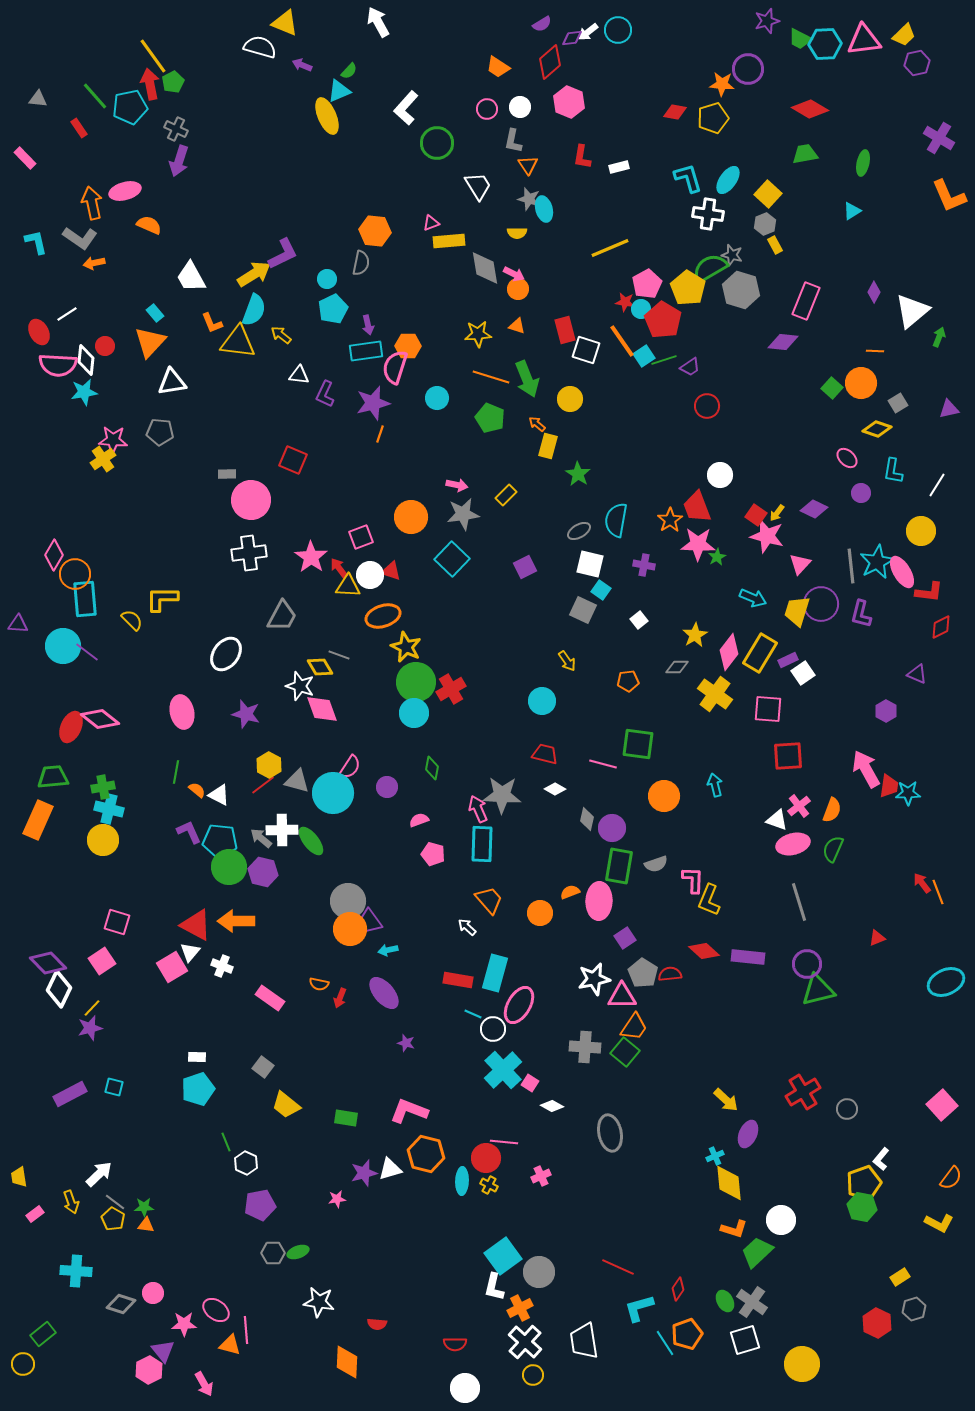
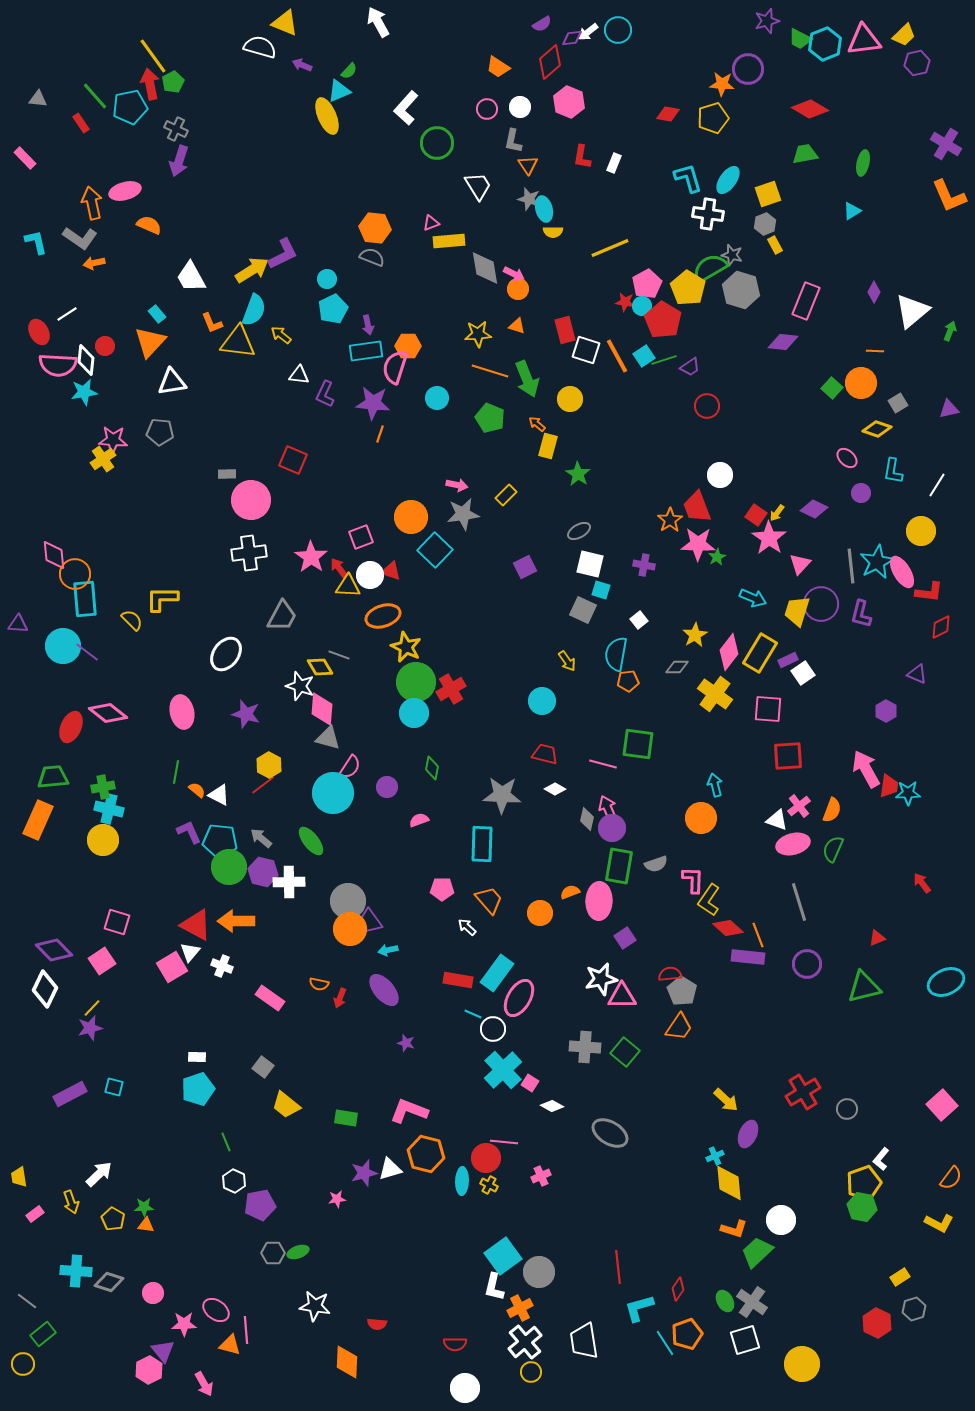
cyan hexagon at (825, 44): rotated 20 degrees counterclockwise
red diamond at (675, 112): moved 7 px left, 2 px down
red rectangle at (79, 128): moved 2 px right, 5 px up
purple cross at (939, 138): moved 7 px right, 6 px down
white rectangle at (619, 167): moved 5 px left, 4 px up; rotated 54 degrees counterclockwise
yellow square at (768, 194): rotated 28 degrees clockwise
orange hexagon at (375, 231): moved 3 px up
yellow semicircle at (517, 233): moved 36 px right, 1 px up
gray semicircle at (361, 263): moved 11 px right, 6 px up; rotated 80 degrees counterclockwise
yellow arrow at (254, 274): moved 2 px left, 4 px up
cyan circle at (641, 309): moved 1 px right, 3 px up
cyan rectangle at (155, 313): moved 2 px right, 1 px down
green arrow at (939, 337): moved 11 px right, 6 px up
orange line at (622, 341): moved 5 px left, 15 px down; rotated 6 degrees clockwise
orange line at (491, 377): moved 1 px left, 6 px up
purple star at (373, 403): rotated 20 degrees clockwise
cyan semicircle at (616, 520): moved 134 px down
pink star at (767, 536): moved 2 px right, 2 px down; rotated 20 degrees clockwise
pink diamond at (54, 555): rotated 36 degrees counterclockwise
cyan square at (452, 559): moved 17 px left, 9 px up
cyan square at (601, 590): rotated 18 degrees counterclockwise
pink diamond at (322, 709): rotated 24 degrees clockwise
pink diamond at (100, 719): moved 8 px right, 6 px up
gray triangle at (297, 781): moved 31 px right, 43 px up
orange circle at (664, 796): moved 37 px right, 22 px down
pink arrow at (478, 809): moved 130 px right
white cross at (282, 830): moved 7 px right, 52 px down
pink pentagon at (433, 854): moved 9 px right, 35 px down; rotated 15 degrees counterclockwise
orange line at (938, 892): moved 180 px left, 43 px down
yellow L-shape at (709, 900): rotated 12 degrees clockwise
red diamond at (704, 951): moved 24 px right, 23 px up
purple diamond at (48, 963): moved 6 px right, 13 px up
cyan rectangle at (495, 973): moved 2 px right; rotated 21 degrees clockwise
gray pentagon at (643, 973): moved 39 px right, 18 px down
white star at (594, 979): moved 7 px right
white diamond at (59, 989): moved 14 px left
green triangle at (818, 990): moved 46 px right, 3 px up
purple ellipse at (384, 993): moved 3 px up
pink ellipse at (519, 1005): moved 7 px up
orange trapezoid at (634, 1027): moved 45 px right
gray ellipse at (610, 1133): rotated 48 degrees counterclockwise
white hexagon at (246, 1163): moved 12 px left, 18 px down
gray line at (115, 1202): moved 88 px left, 99 px down
red line at (618, 1267): rotated 60 degrees clockwise
white star at (319, 1302): moved 4 px left, 4 px down
gray diamond at (121, 1304): moved 12 px left, 22 px up
white cross at (525, 1342): rotated 8 degrees clockwise
yellow circle at (533, 1375): moved 2 px left, 3 px up
